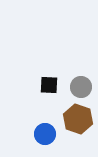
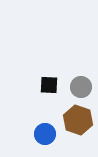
brown hexagon: moved 1 px down
